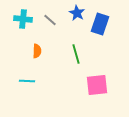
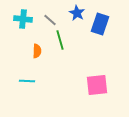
green line: moved 16 px left, 14 px up
